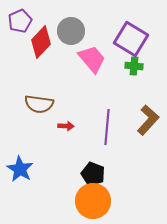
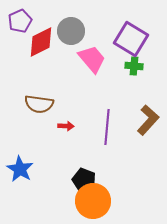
red diamond: rotated 20 degrees clockwise
black pentagon: moved 9 px left, 6 px down
